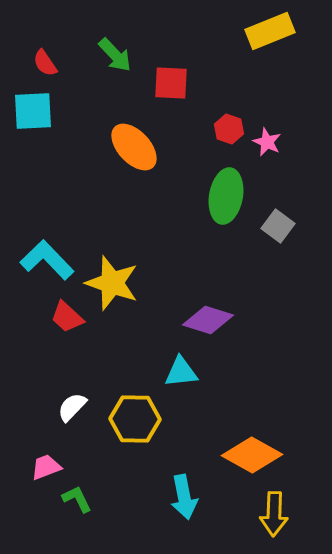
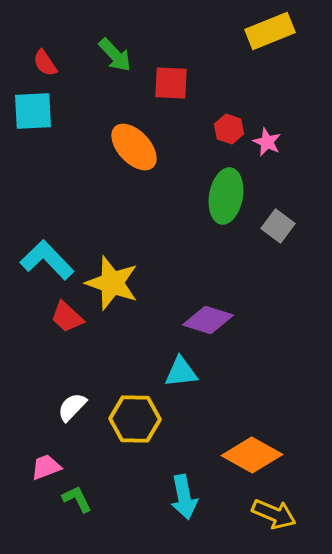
yellow arrow: rotated 69 degrees counterclockwise
